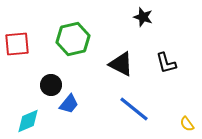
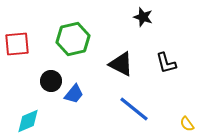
black circle: moved 4 px up
blue trapezoid: moved 5 px right, 10 px up
